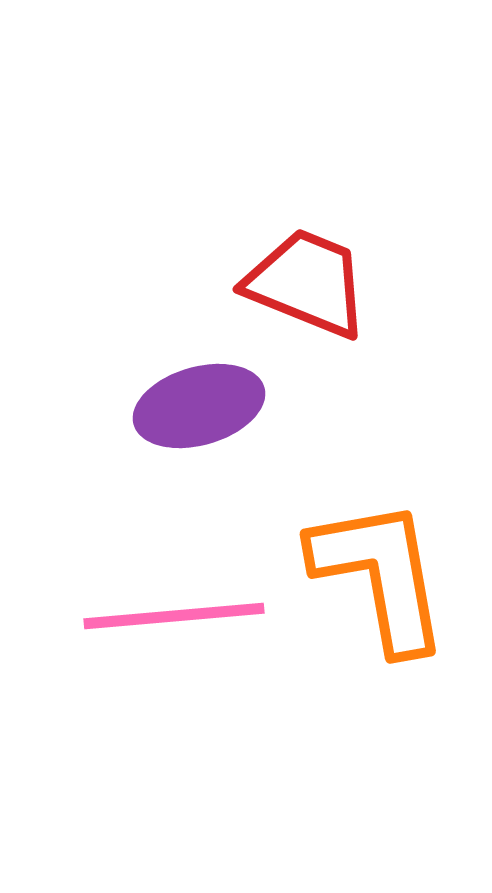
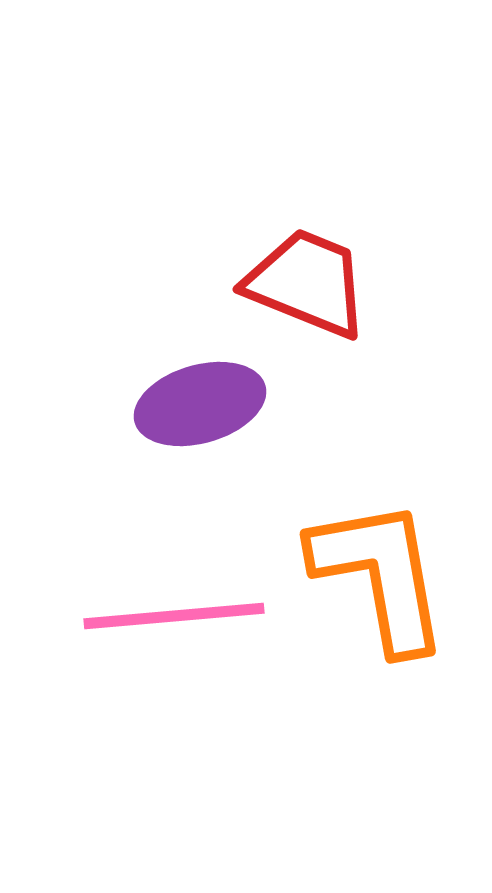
purple ellipse: moved 1 px right, 2 px up
